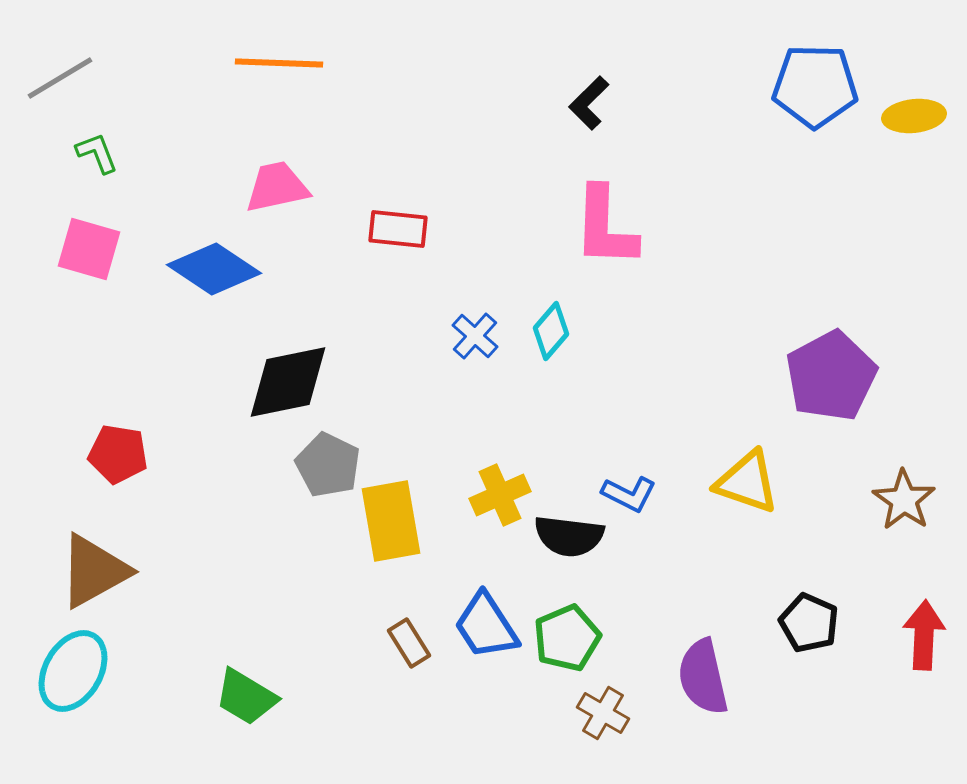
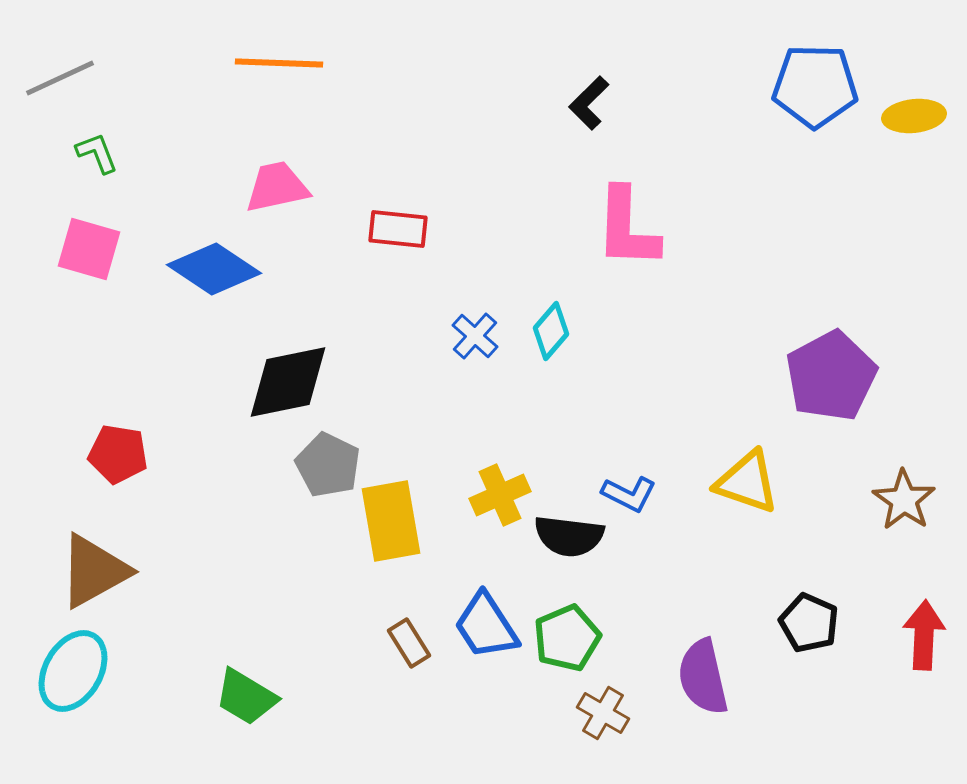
gray line: rotated 6 degrees clockwise
pink L-shape: moved 22 px right, 1 px down
